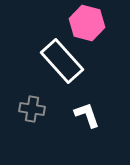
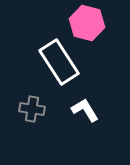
white rectangle: moved 3 px left, 1 px down; rotated 9 degrees clockwise
white L-shape: moved 2 px left, 5 px up; rotated 12 degrees counterclockwise
